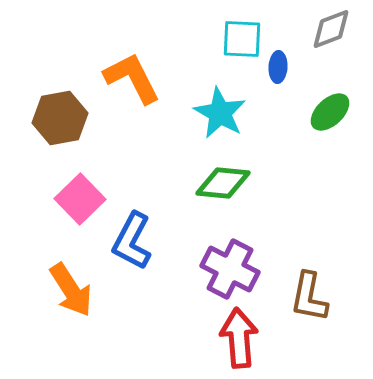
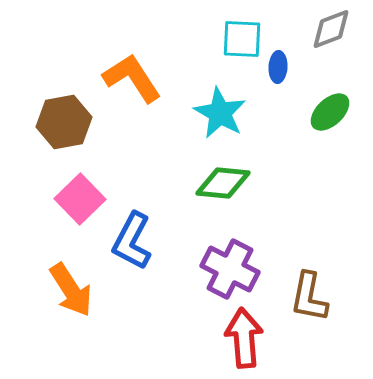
orange L-shape: rotated 6 degrees counterclockwise
brown hexagon: moved 4 px right, 4 px down
red arrow: moved 5 px right
